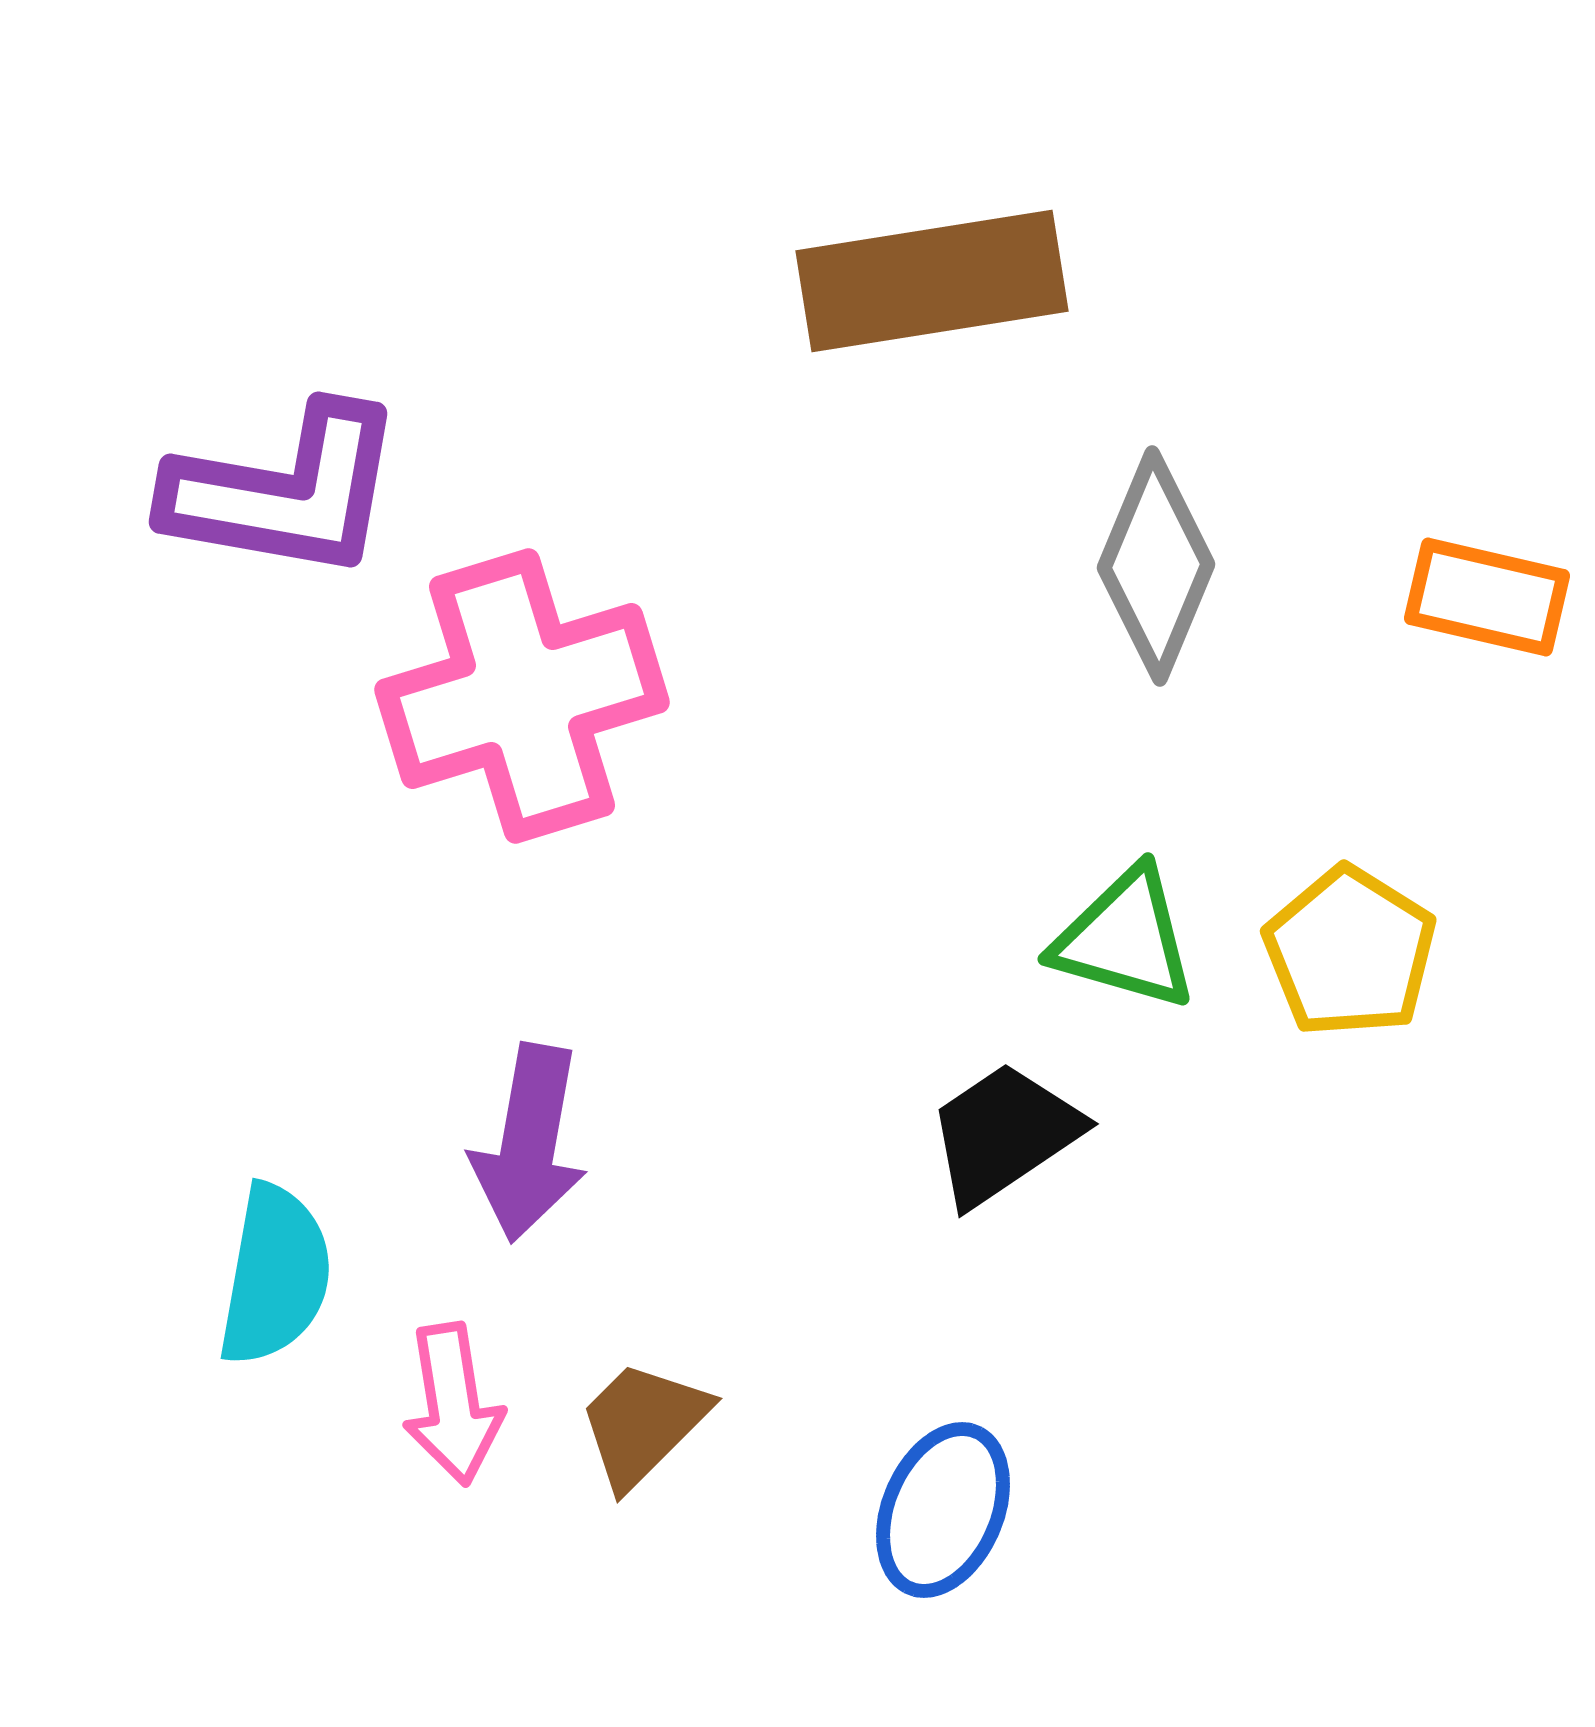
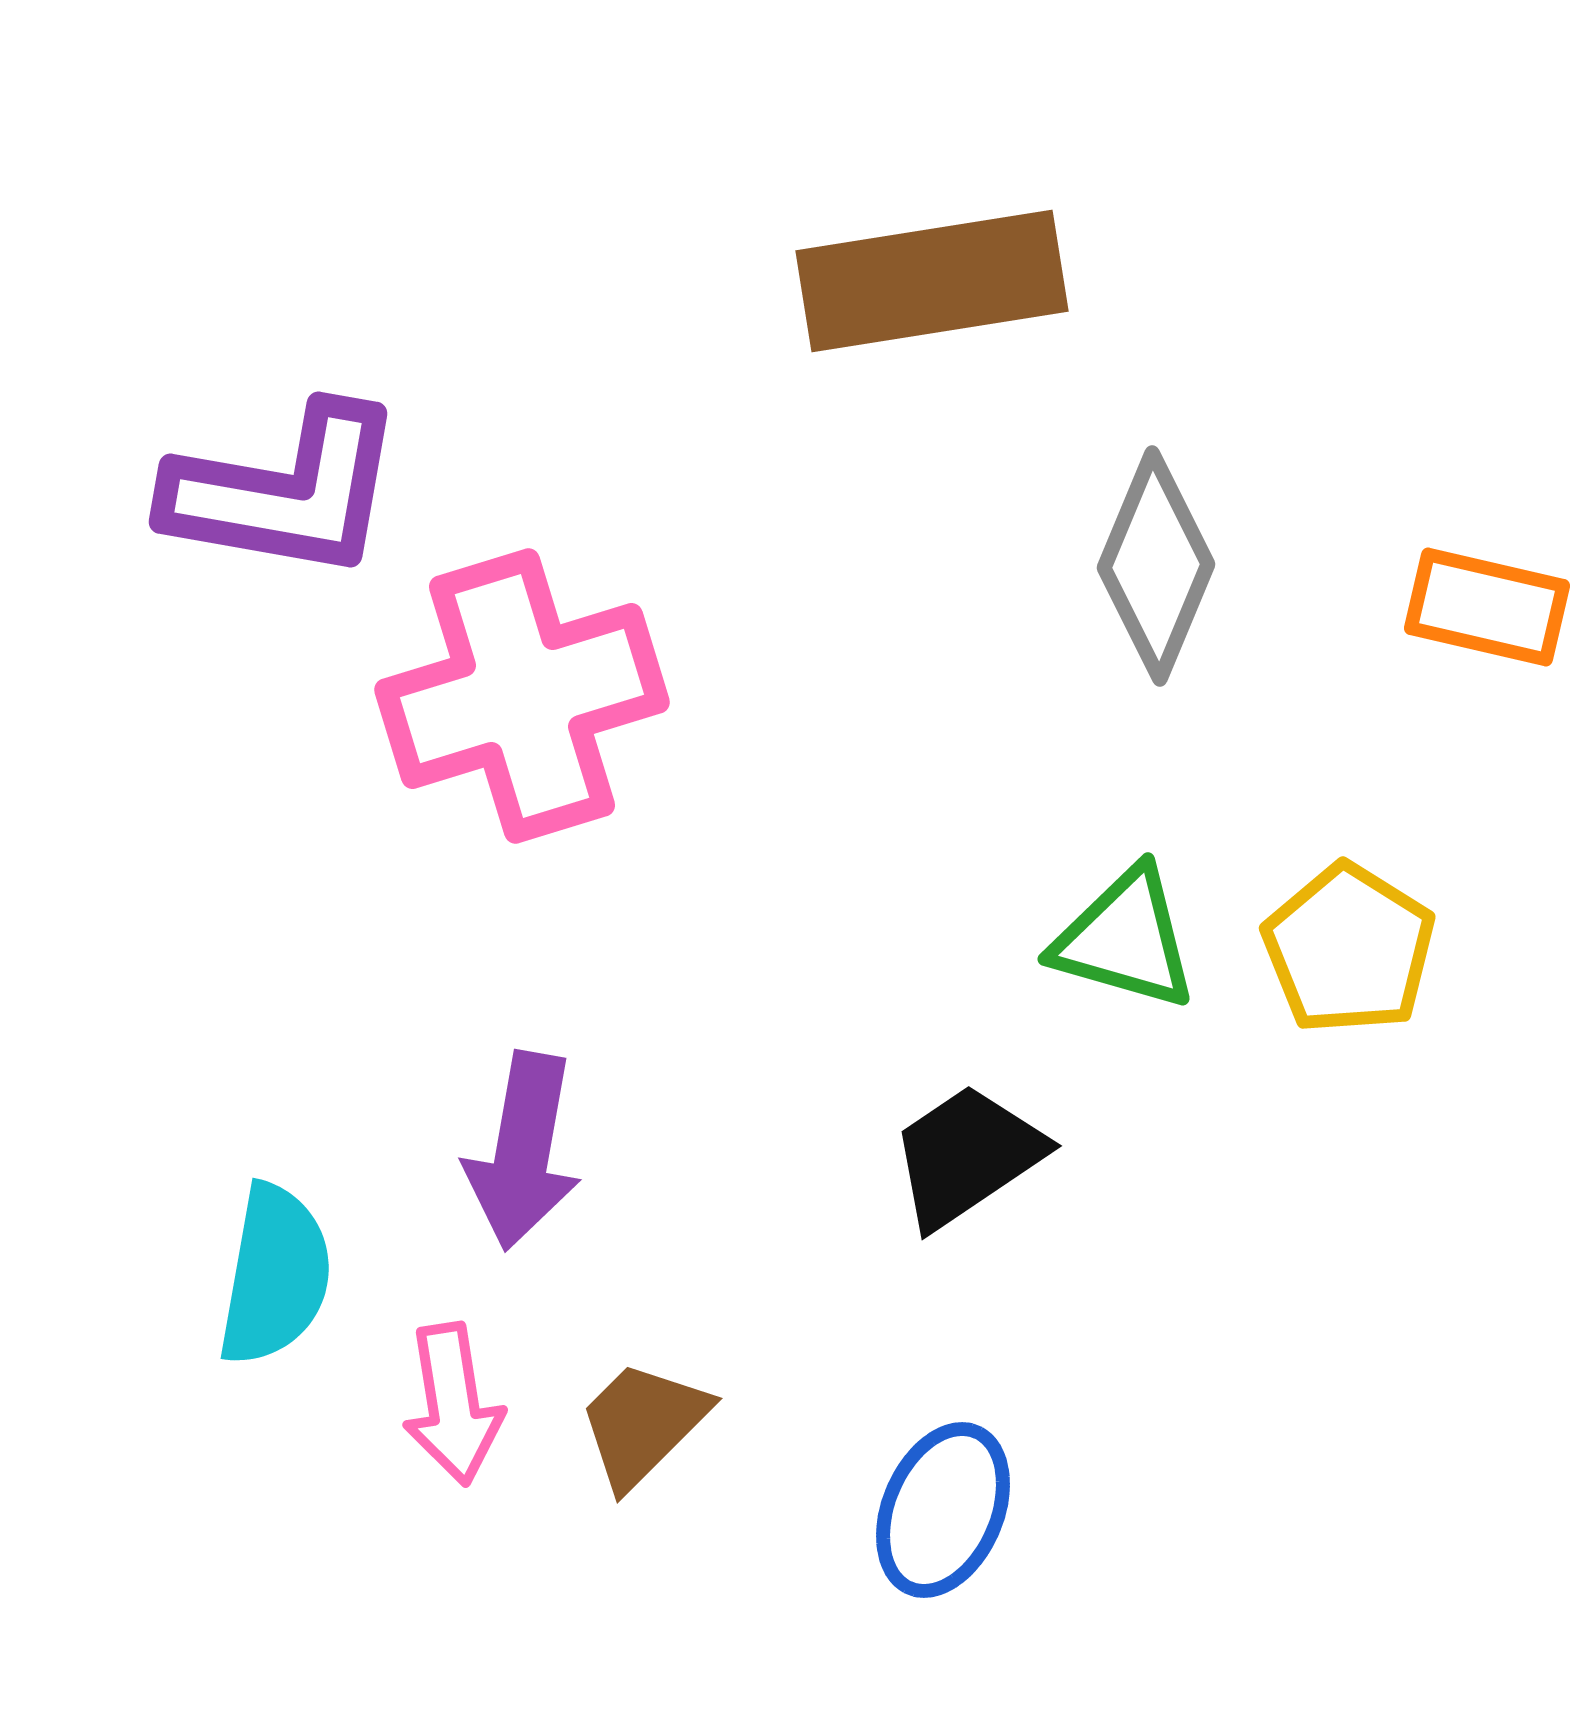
orange rectangle: moved 10 px down
yellow pentagon: moved 1 px left, 3 px up
black trapezoid: moved 37 px left, 22 px down
purple arrow: moved 6 px left, 8 px down
